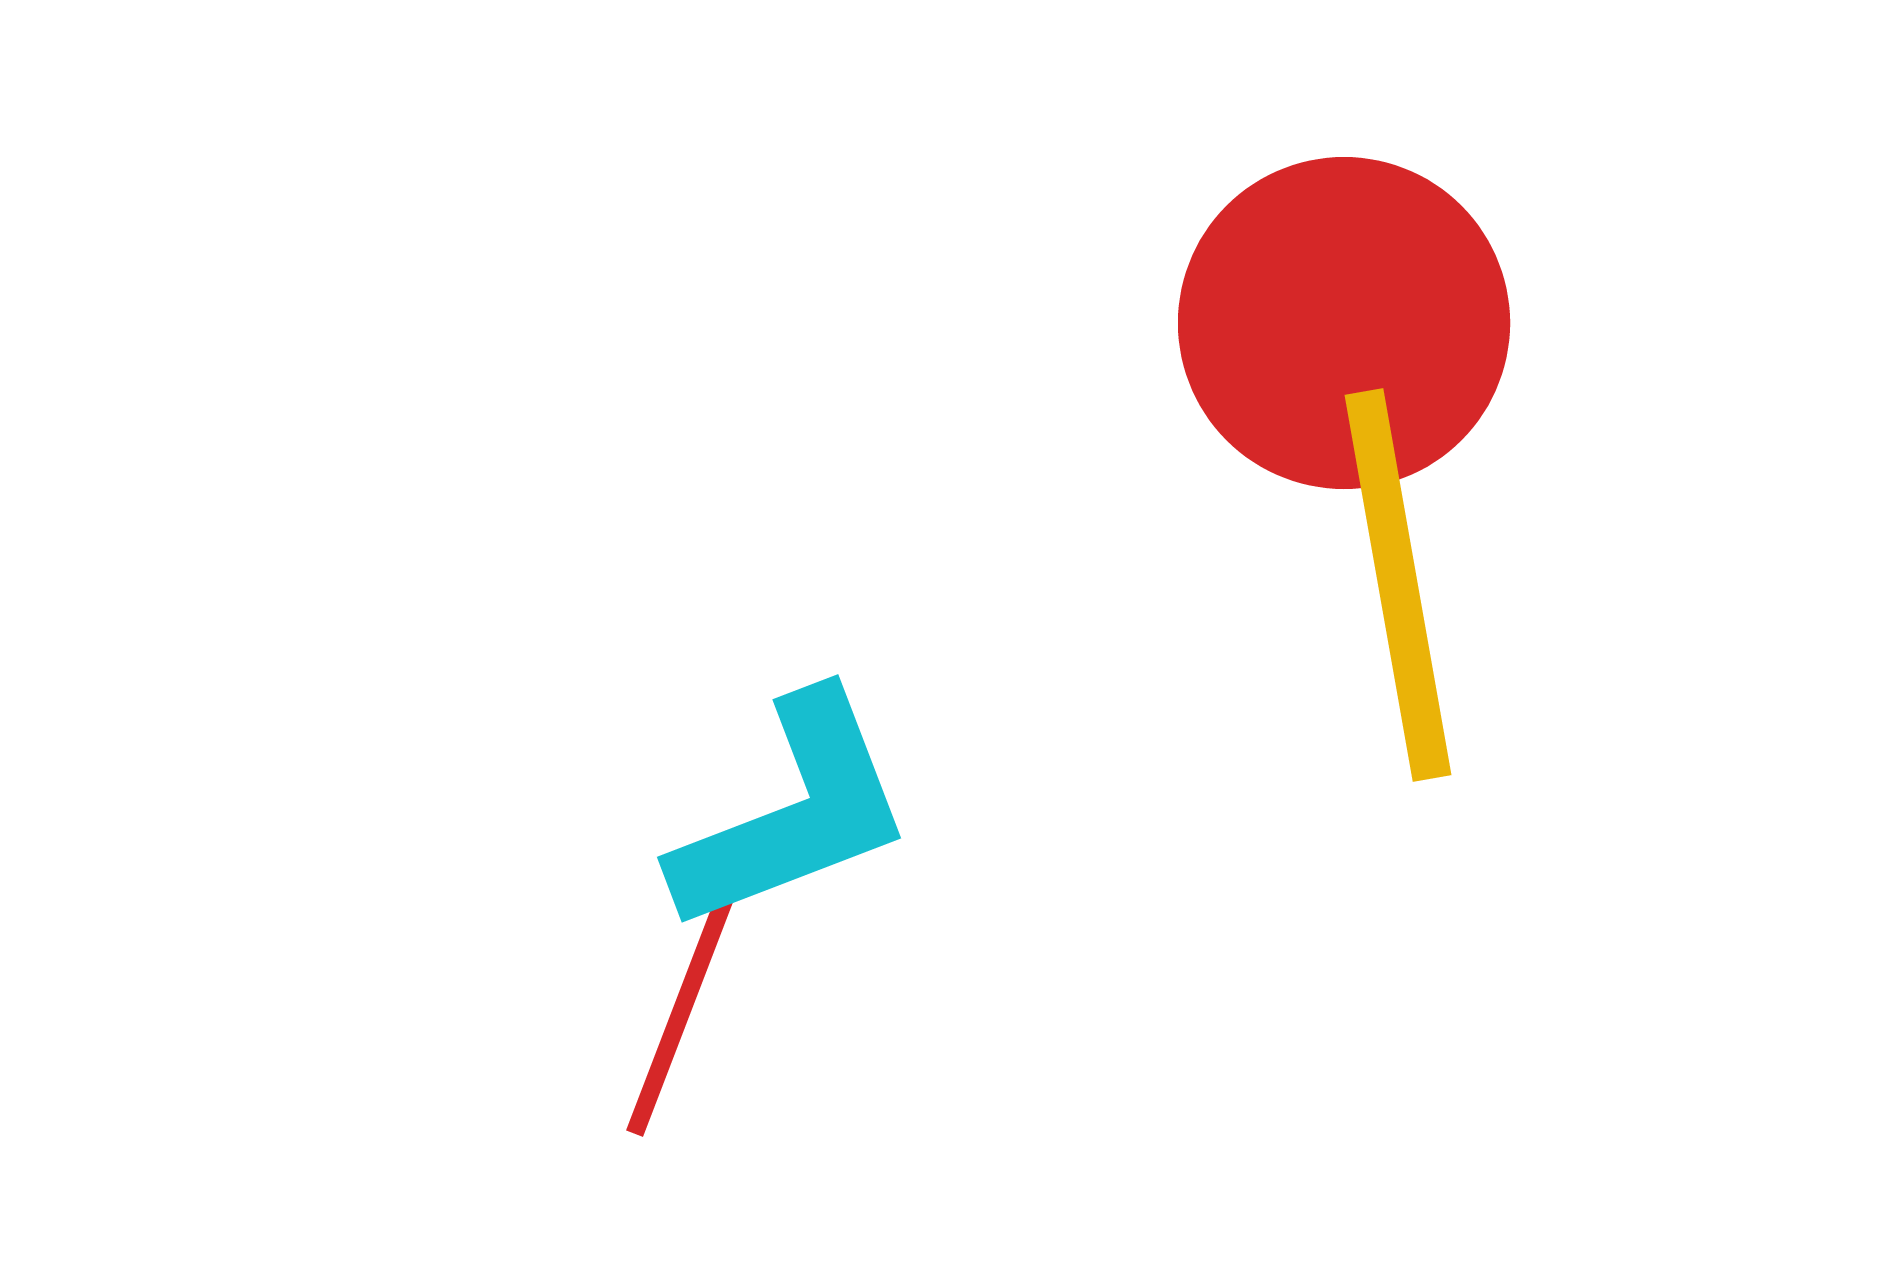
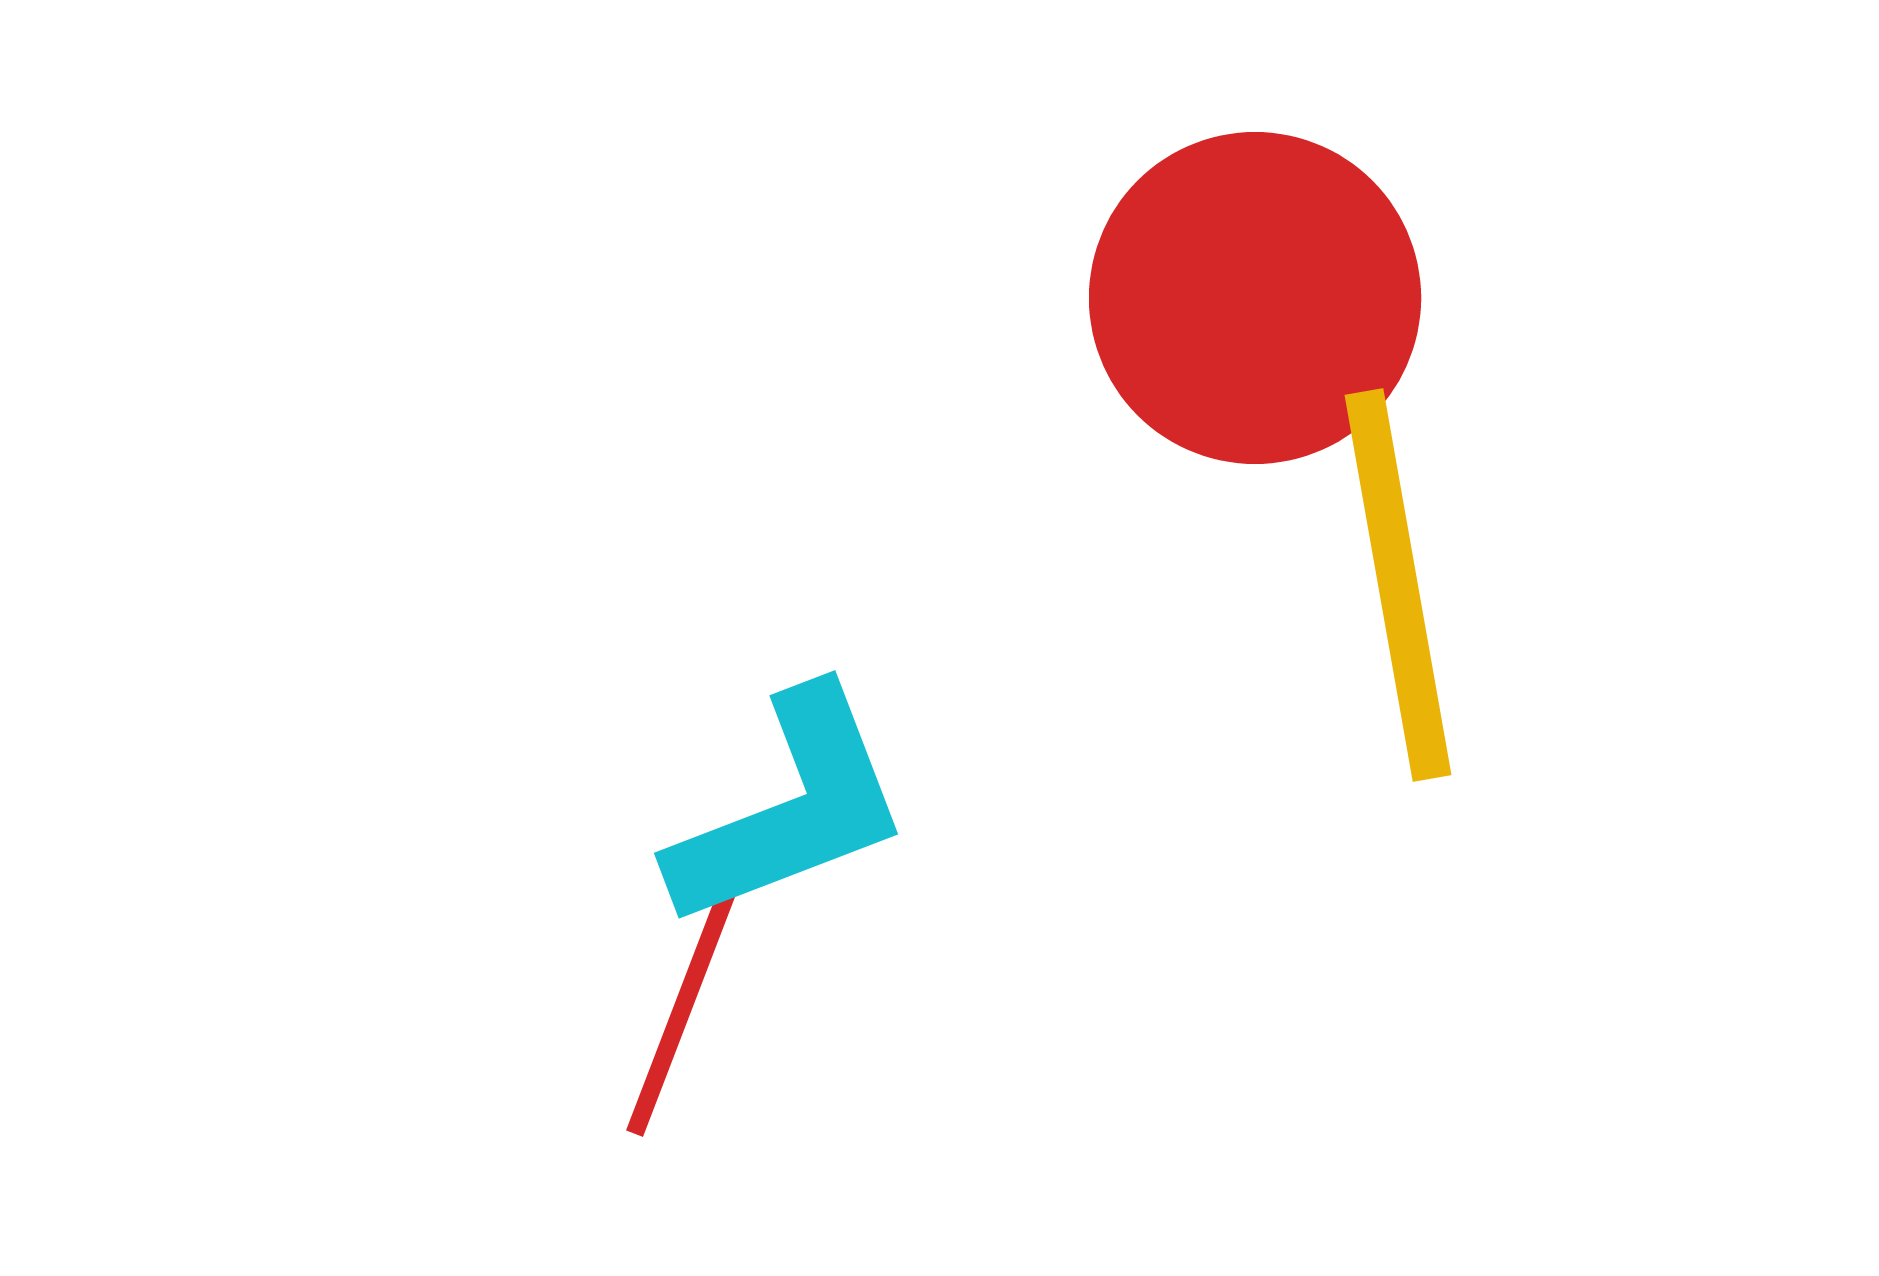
red circle: moved 89 px left, 25 px up
cyan L-shape: moved 3 px left, 4 px up
